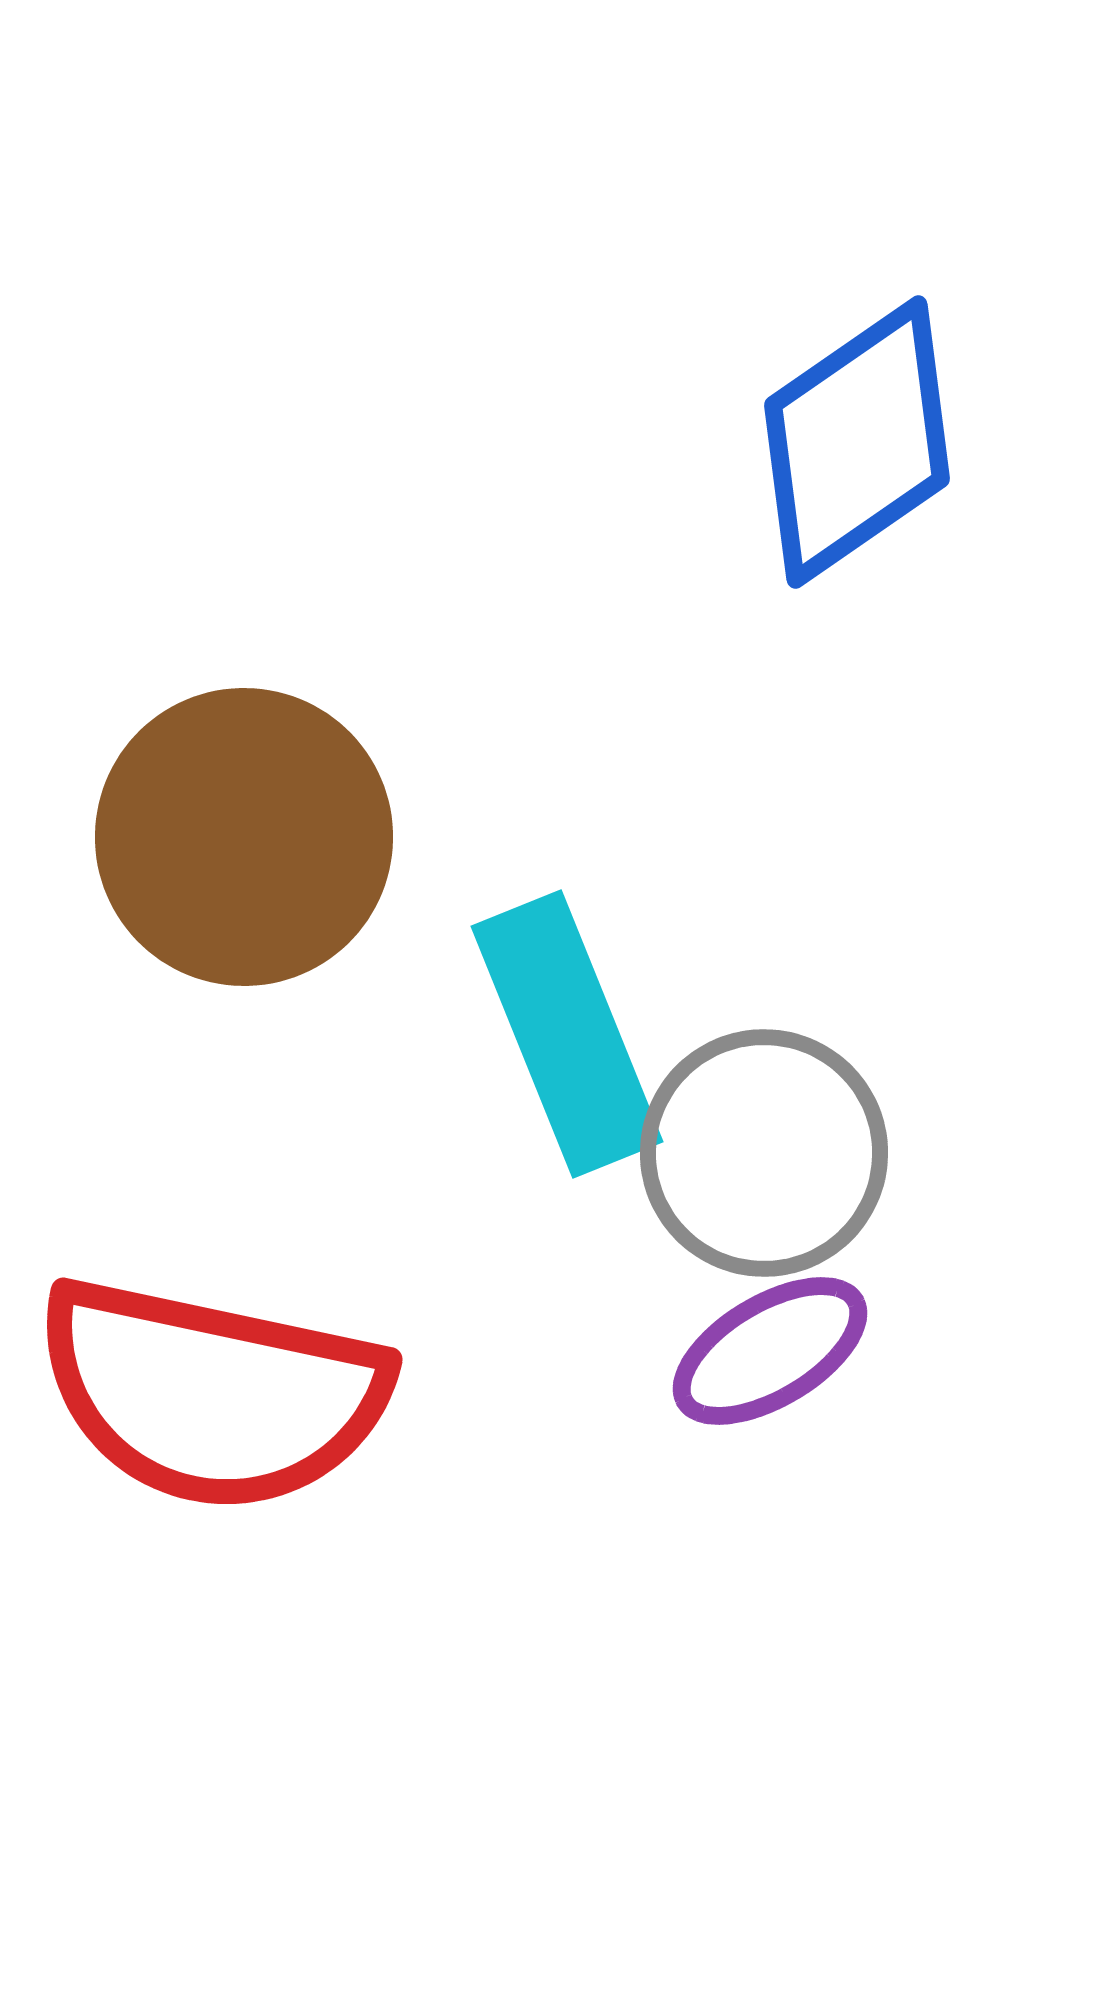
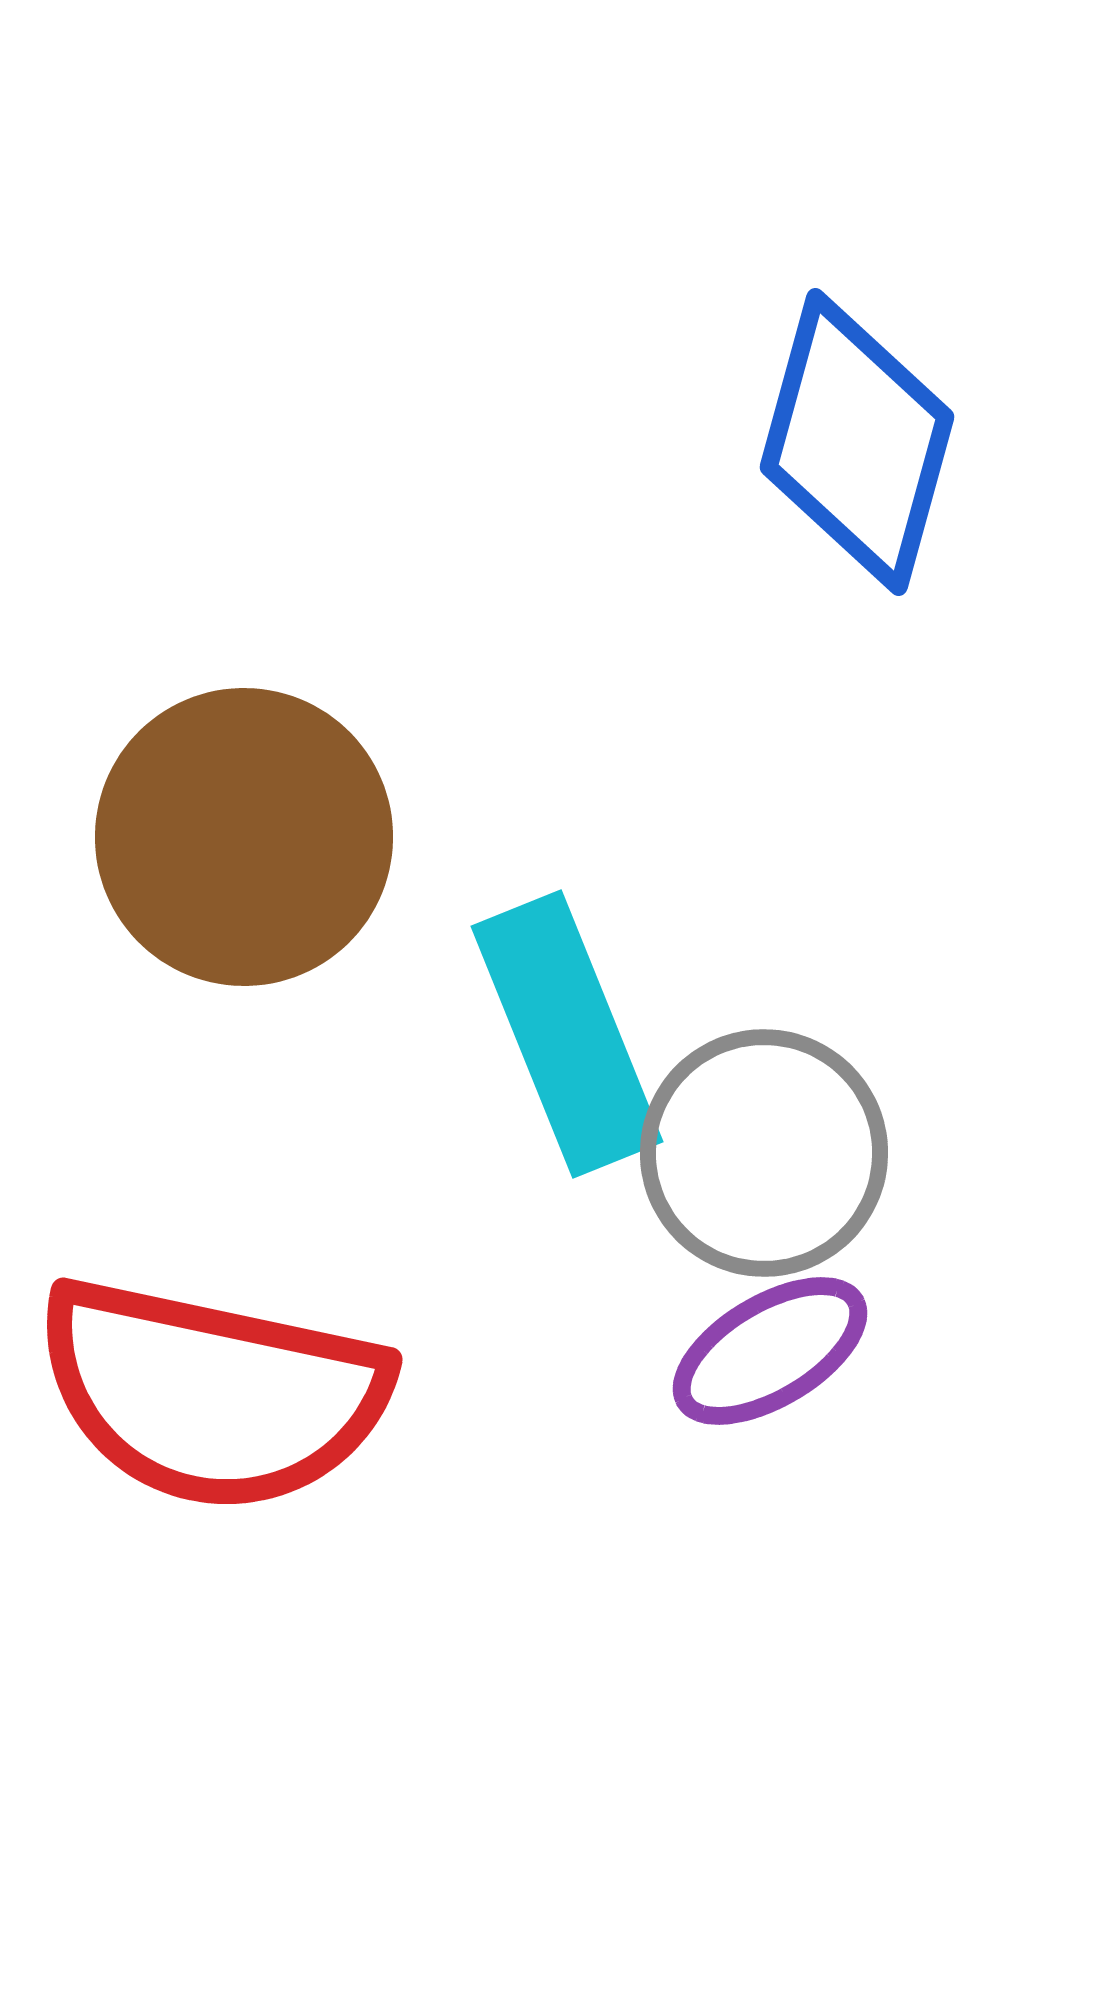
blue diamond: rotated 40 degrees counterclockwise
